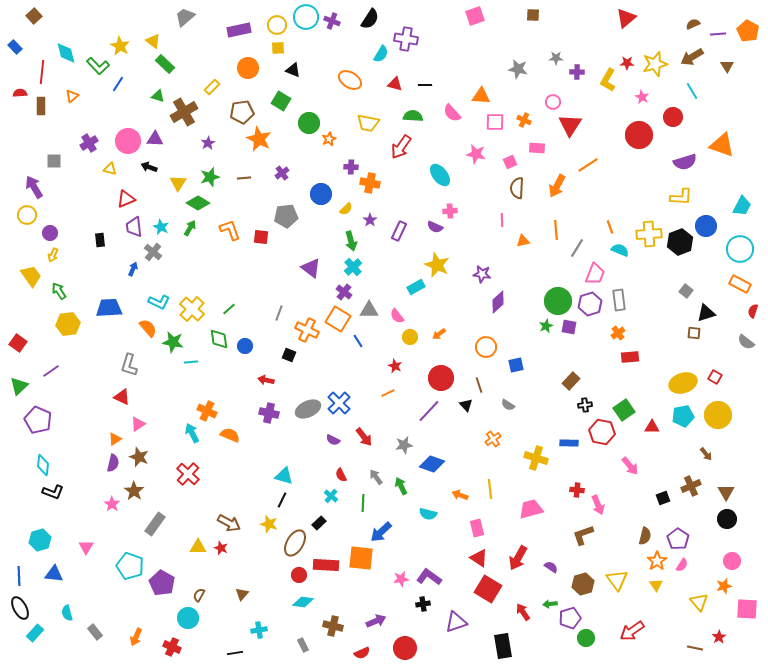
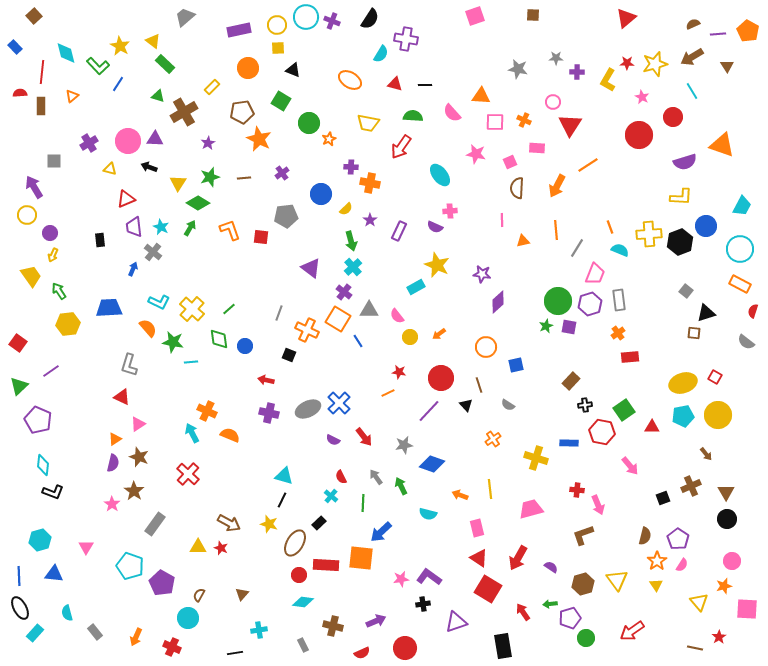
red star at (395, 366): moved 4 px right, 6 px down; rotated 16 degrees counterclockwise
red semicircle at (341, 475): moved 2 px down
